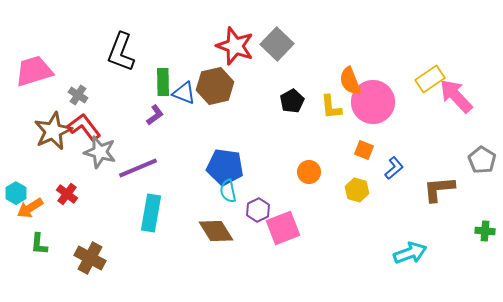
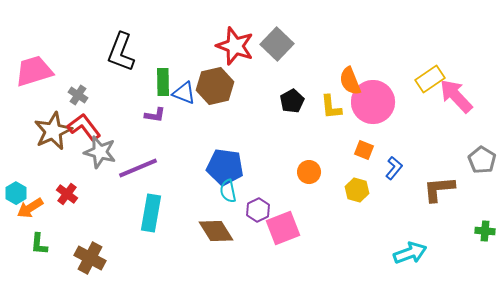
purple L-shape: rotated 45 degrees clockwise
blue L-shape: rotated 10 degrees counterclockwise
